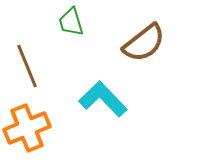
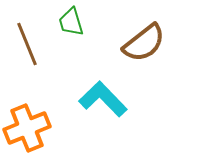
brown line: moved 22 px up
